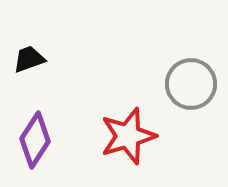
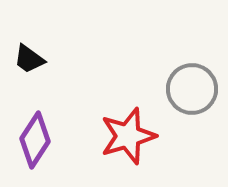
black trapezoid: rotated 124 degrees counterclockwise
gray circle: moved 1 px right, 5 px down
